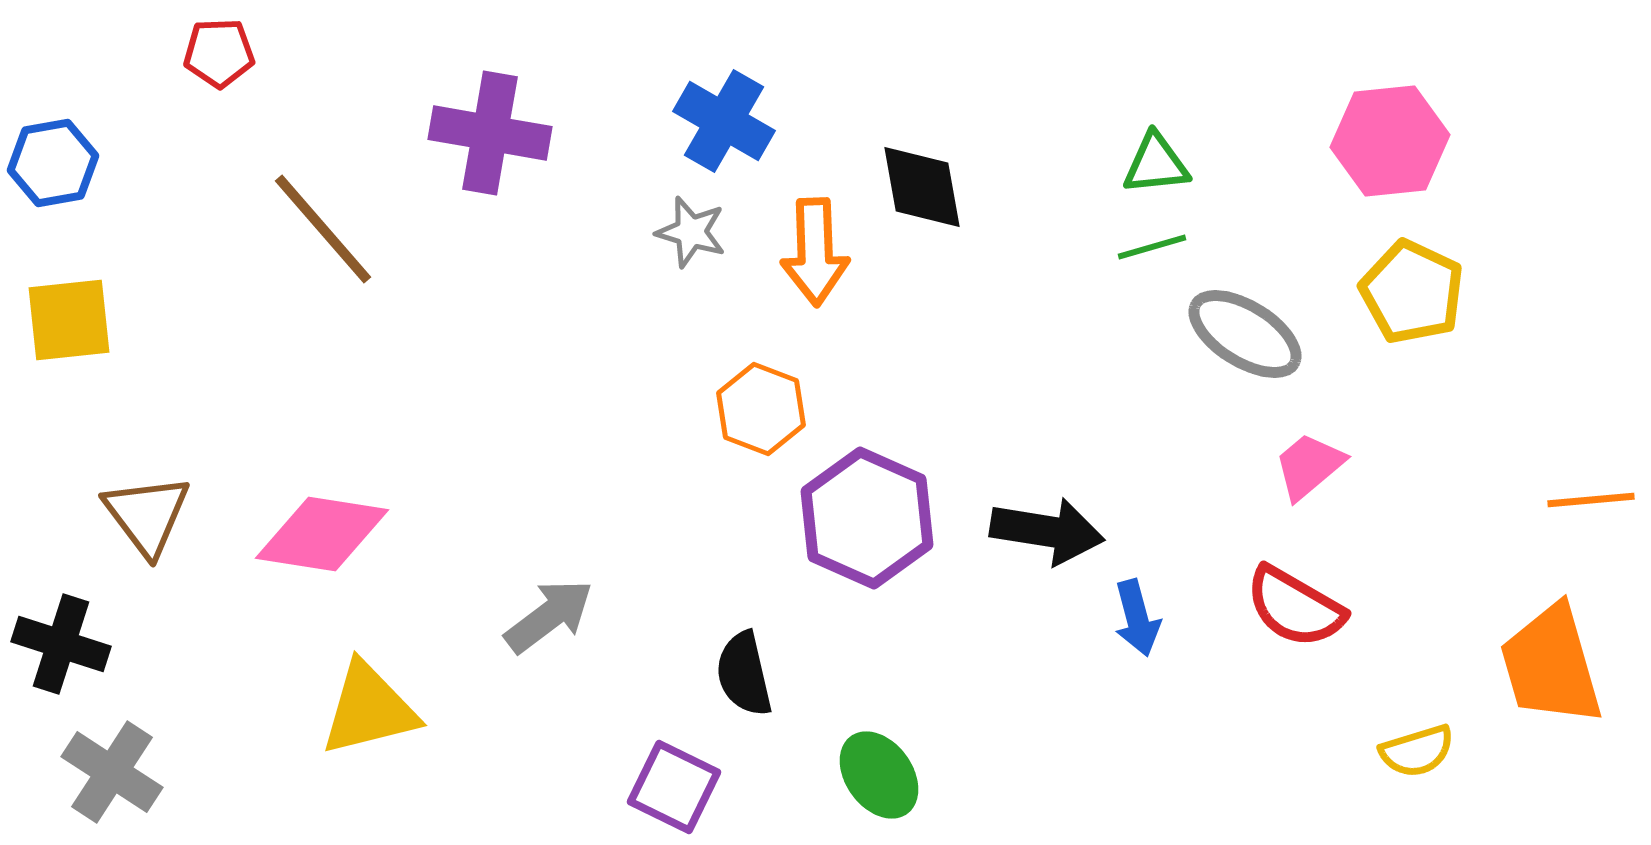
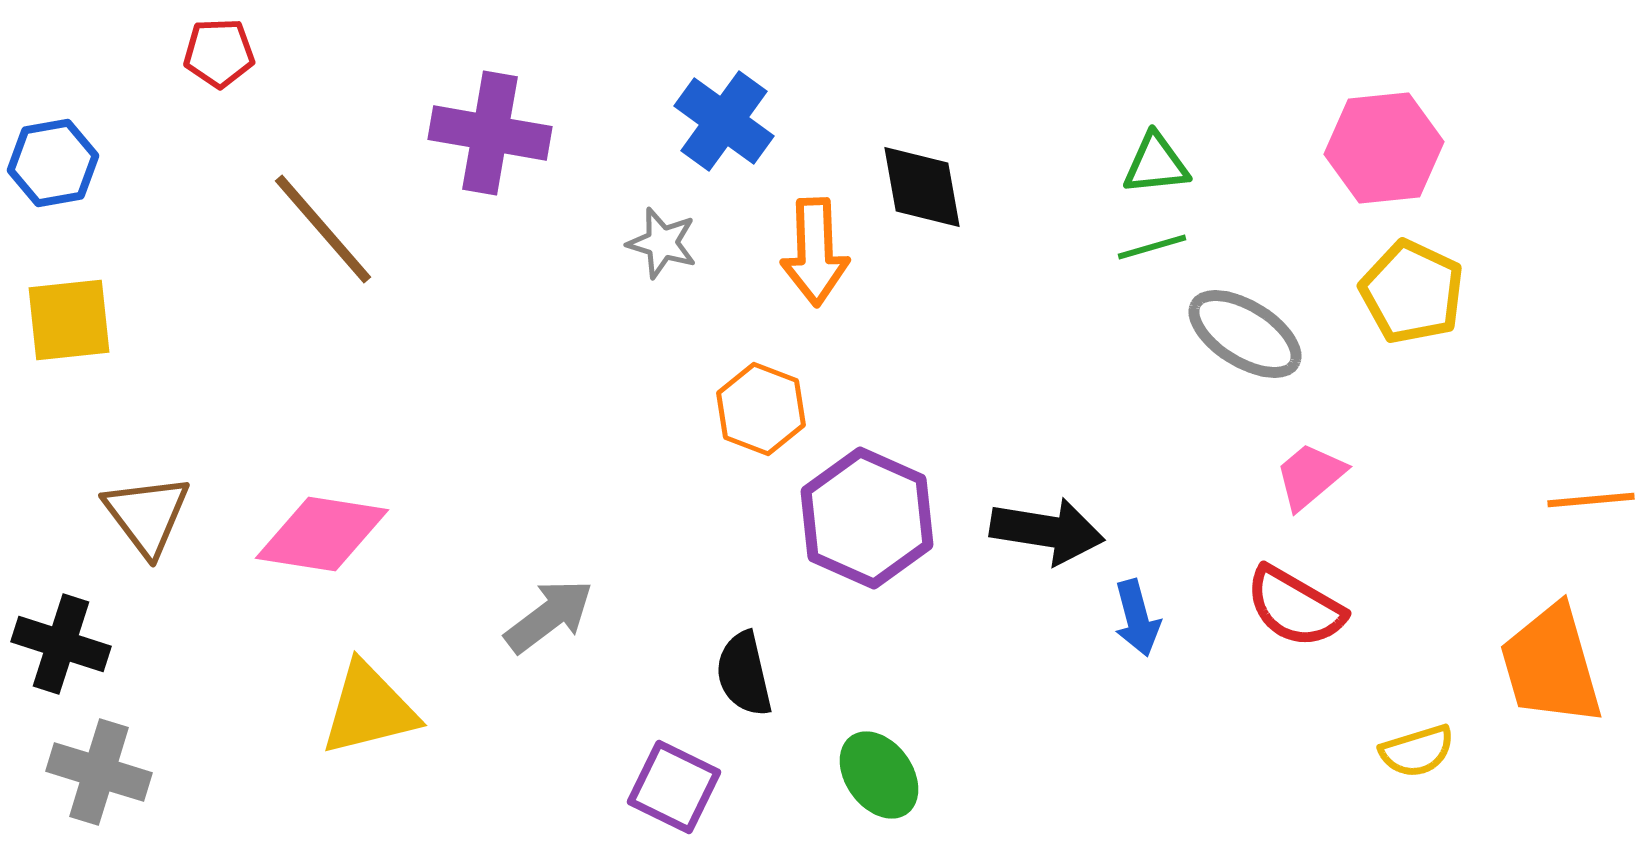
blue cross: rotated 6 degrees clockwise
pink hexagon: moved 6 px left, 7 px down
gray star: moved 29 px left, 11 px down
pink trapezoid: moved 1 px right, 10 px down
gray cross: moved 13 px left; rotated 16 degrees counterclockwise
